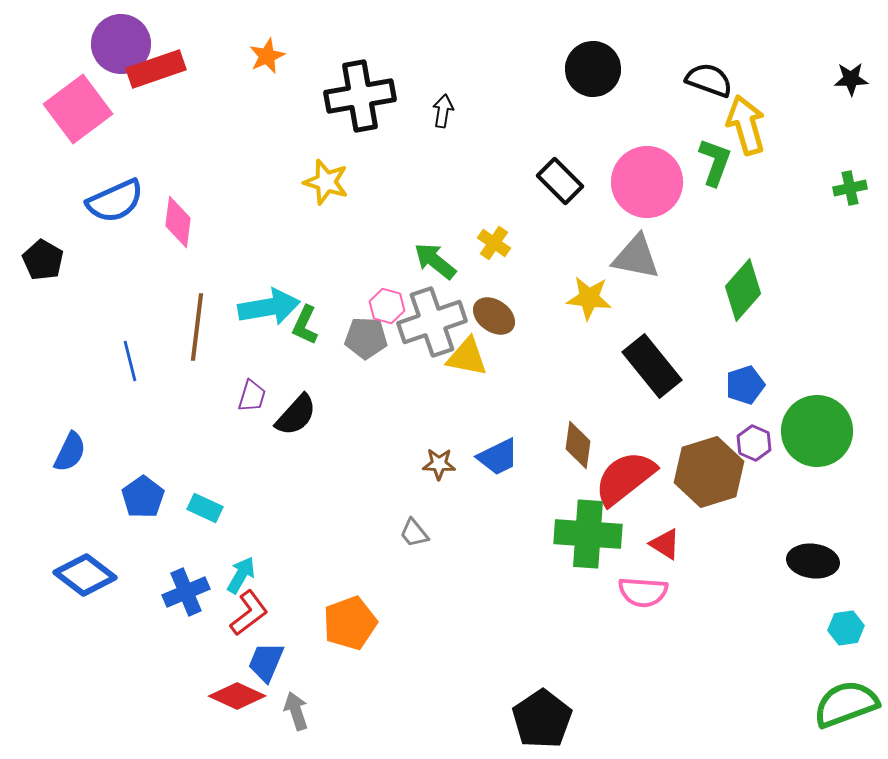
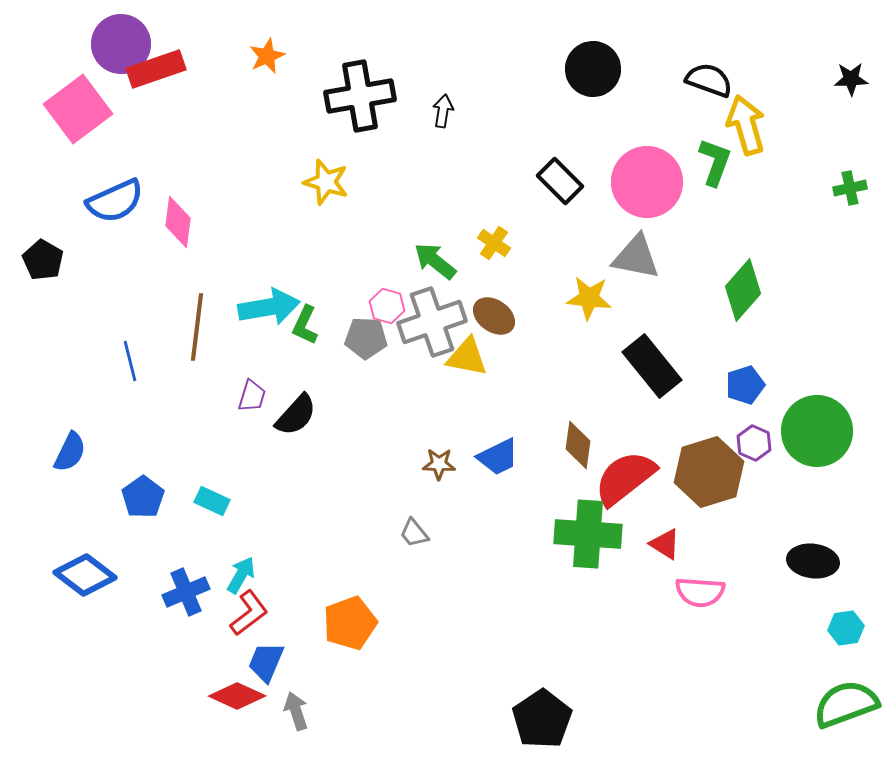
cyan rectangle at (205, 508): moved 7 px right, 7 px up
pink semicircle at (643, 592): moved 57 px right
